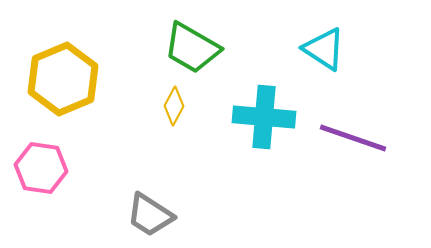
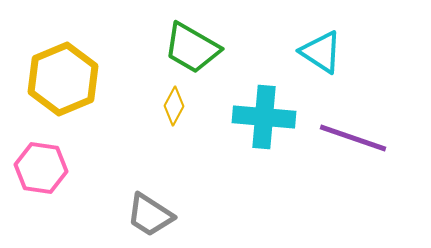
cyan triangle: moved 3 px left, 3 px down
